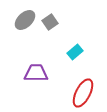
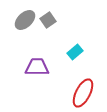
gray square: moved 2 px left, 2 px up
purple trapezoid: moved 1 px right, 6 px up
